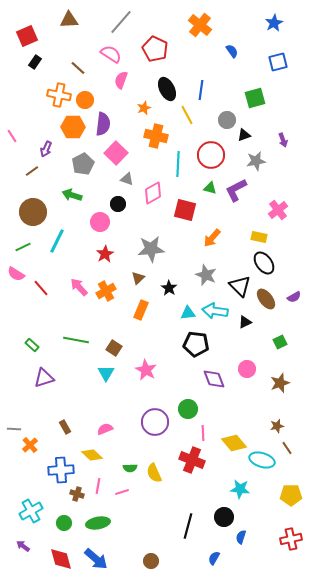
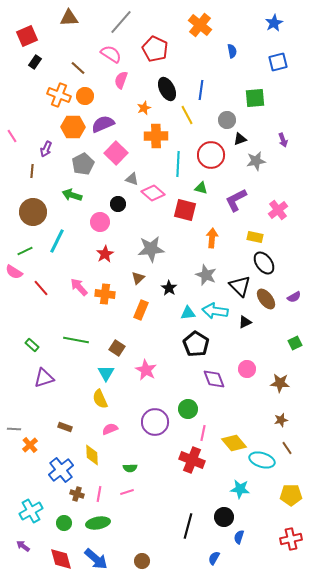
brown triangle at (69, 20): moved 2 px up
blue semicircle at (232, 51): rotated 24 degrees clockwise
orange cross at (59, 95): rotated 10 degrees clockwise
green square at (255, 98): rotated 10 degrees clockwise
orange circle at (85, 100): moved 4 px up
purple semicircle at (103, 124): rotated 120 degrees counterclockwise
black triangle at (244, 135): moved 4 px left, 4 px down
orange cross at (156, 136): rotated 15 degrees counterclockwise
brown line at (32, 171): rotated 48 degrees counterclockwise
gray triangle at (127, 179): moved 5 px right
green triangle at (210, 188): moved 9 px left
purple L-shape at (236, 190): moved 10 px down
pink diamond at (153, 193): rotated 70 degrees clockwise
yellow rectangle at (259, 237): moved 4 px left
orange arrow at (212, 238): rotated 144 degrees clockwise
green line at (23, 247): moved 2 px right, 4 px down
pink semicircle at (16, 274): moved 2 px left, 2 px up
orange cross at (106, 291): moved 1 px left, 3 px down; rotated 36 degrees clockwise
green square at (280, 342): moved 15 px right, 1 px down
black pentagon at (196, 344): rotated 25 degrees clockwise
brown square at (114, 348): moved 3 px right
brown star at (280, 383): rotated 24 degrees clockwise
brown star at (277, 426): moved 4 px right, 6 px up
brown rectangle at (65, 427): rotated 40 degrees counterclockwise
pink semicircle at (105, 429): moved 5 px right
pink line at (203, 433): rotated 14 degrees clockwise
yellow diamond at (92, 455): rotated 45 degrees clockwise
blue cross at (61, 470): rotated 35 degrees counterclockwise
yellow semicircle at (154, 473): moved 54 px left, 74 px up
pink line at (98, 486): moved 1 px right, 8 px down
pink line at (122, 492): moved 5 px right
blue semicircle at (241, 537): moved 2 px left
brown circle at (151, 561): moved 9 px left
